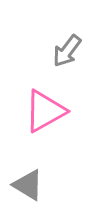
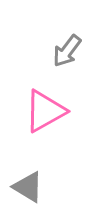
gray triangle: moved 2 px down
